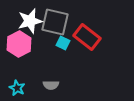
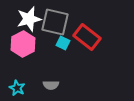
white star: moved 1 px left, 2 px up
pink hexagon: moved 4 px right
